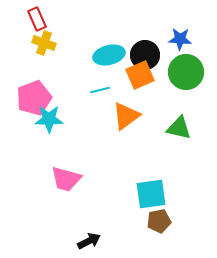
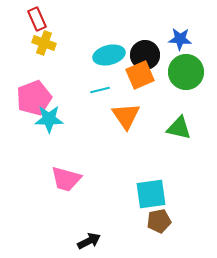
orange triangle: rotated 28 degrees counterclockwise
